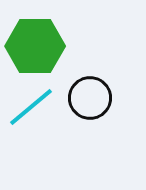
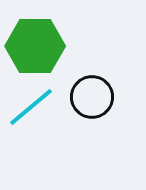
black circle: moved 2 px right, 1 px up
